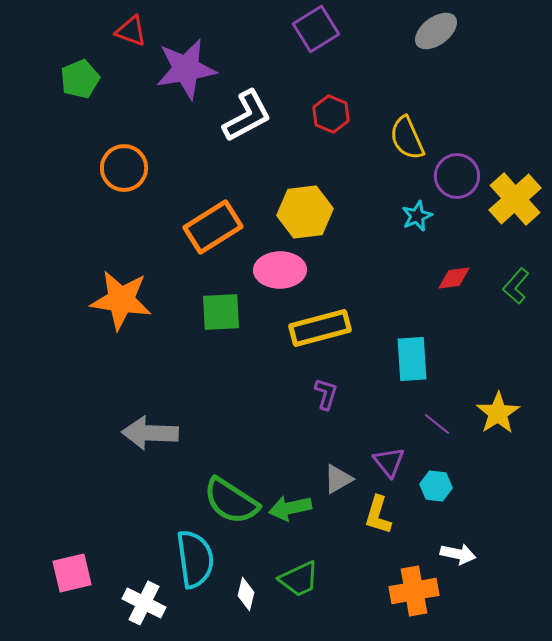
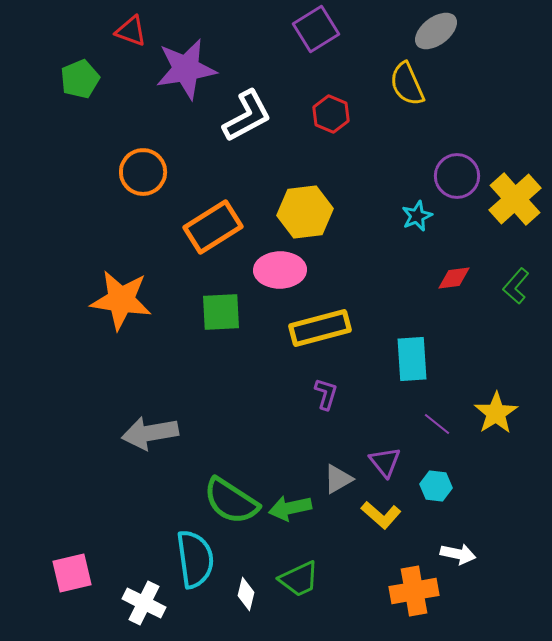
yellow semicircle: moved 54 px up
orange circle: moved 19 px right, 4 px down
yellow star: moved 2 px left
gray arrow: rotated 12 degrees counterclockwise
purple triangle: moved 4 px left
yellow L-shape: moved 3 px right; rotated 66 degrees counterclockwise
